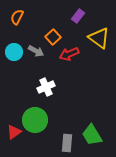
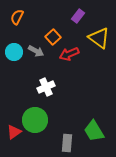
green trapezoid: moved 2 px right, 4 px up
